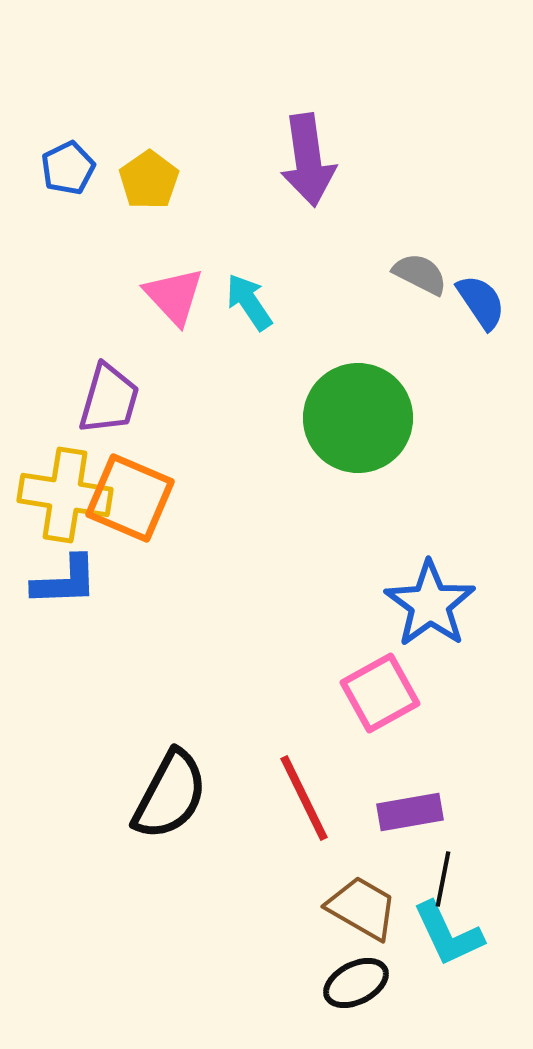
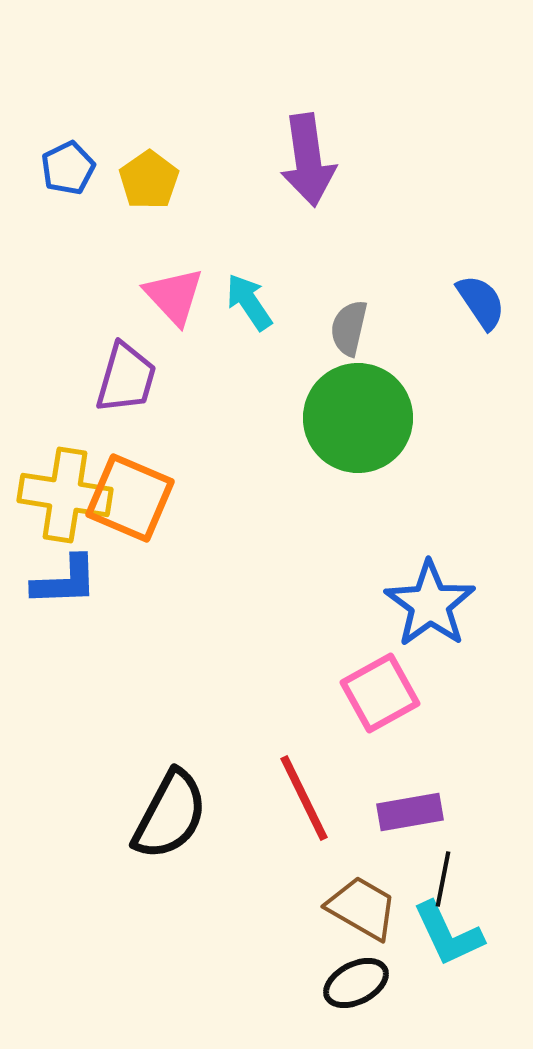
gray semicircle: moved 71 px left, 54 px down; rotated 104 degrees counterclockwise
purple trapezoid: moved 17 px right, 21 px up
black semicircle: moved 20 px down
